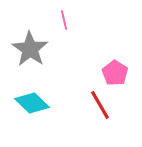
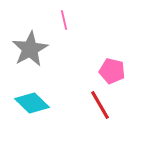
gray star: rotated 9 degrees clockwise
pink pentagon: moved 3 px left, 2 px up; rotated 20 degrees counterclockwise
